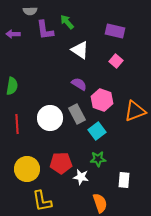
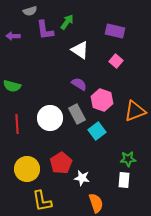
gray semicircle: rotated 16 degrees counterclockwise
green arrow: rotated 77 degrees clockwise
purple arrow: moved 2 px down
green semicircle: rotated 96 degrees clockwise
green star: moved 30 px right
red pentagon: rotated 30 degrees counterclockwise
white star: moved 1 px right, 1 px down
orange semicircle: moved 4 px left
